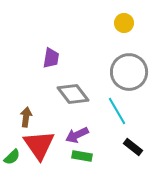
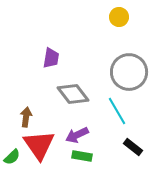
yellow circle: moved 5 px left, 6 px up
